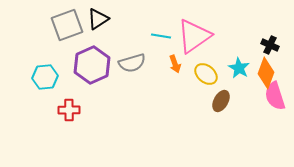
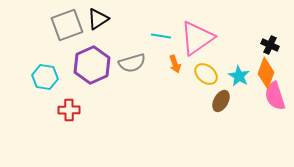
pink triangle: moved 3 px right, 2 px down
cyan star: moved 8 px down
cyan hexagon: rotated 15 degrees clockwise
